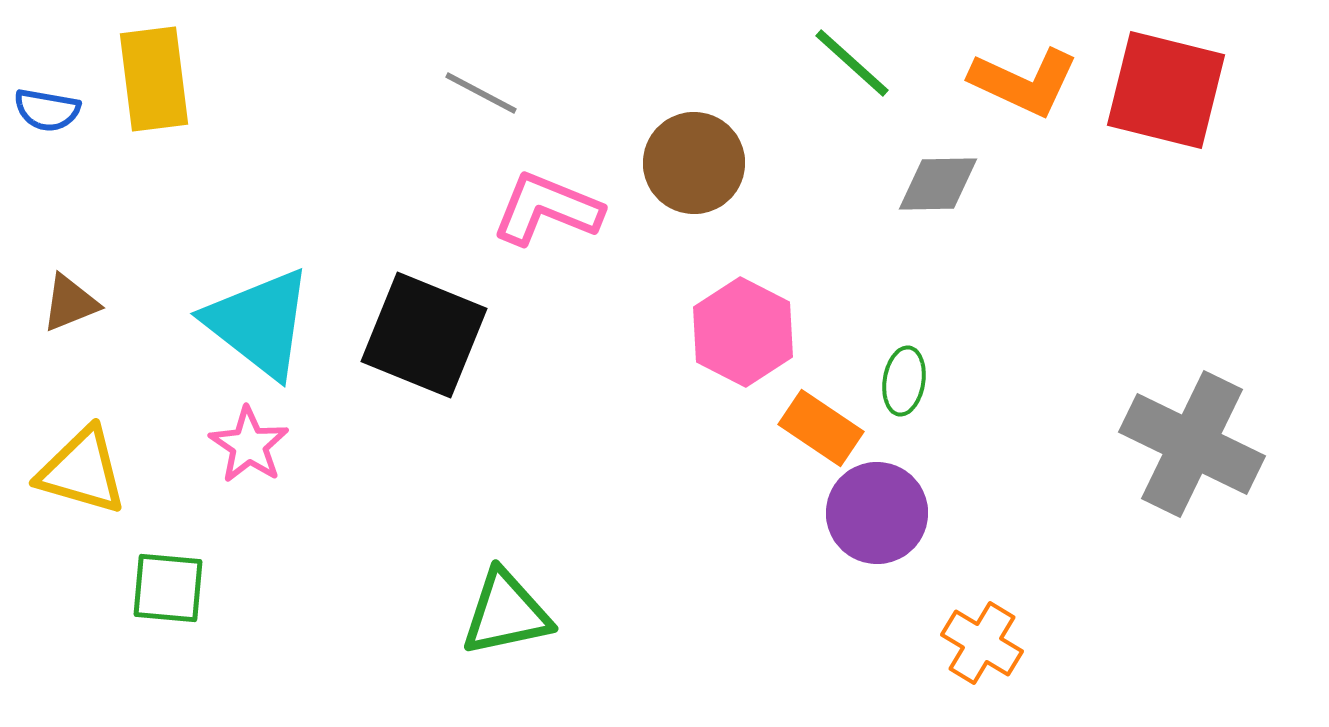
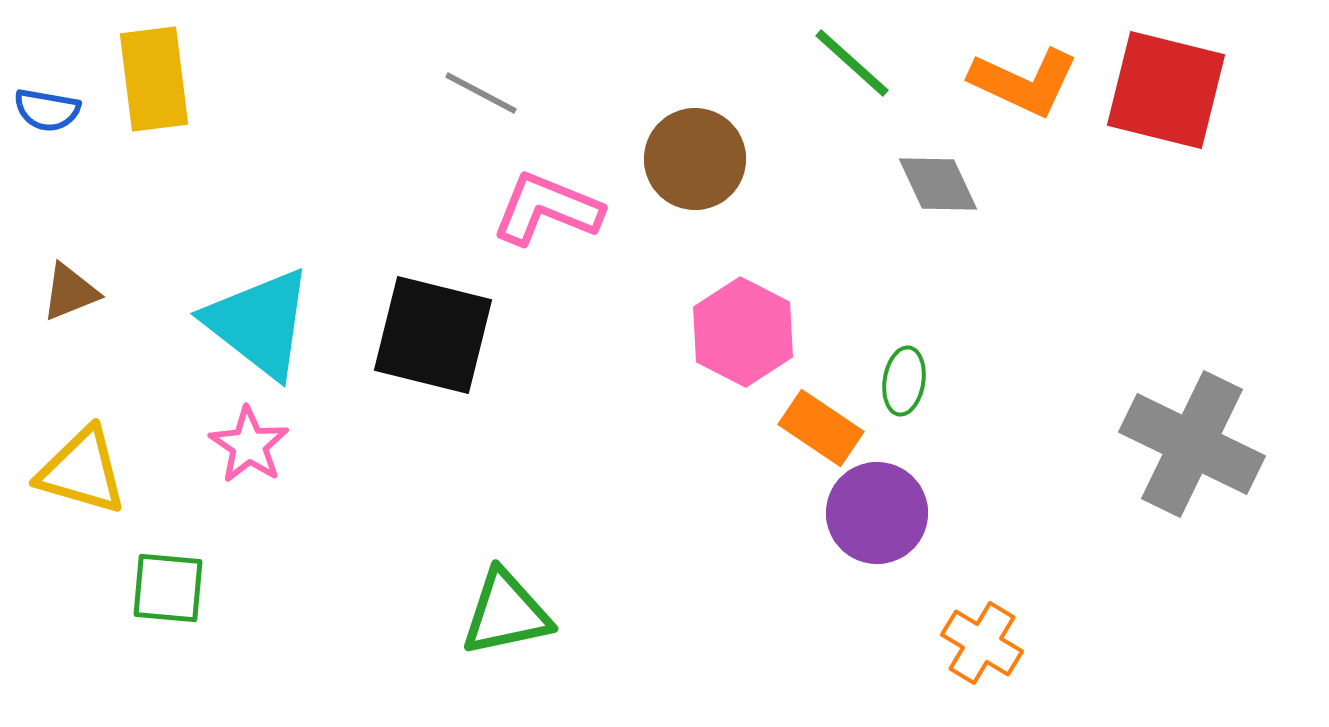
brown circle: moved 1 px right, 4 px up
gray diamond: rotated 66 degrees clockwise
brown triangle: moved 11 px up
black square: moved 9 px right; rotated 8 degrees counterclockwise
